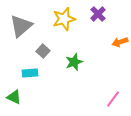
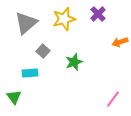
gray triangle: moved 5 px right, 3 px up
green triangle: rotated 28 degrees clockwise
